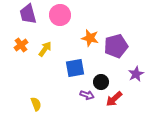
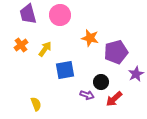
purple pentagon: moved 6 px down
blue square: moved 10 px left, 2 px down
